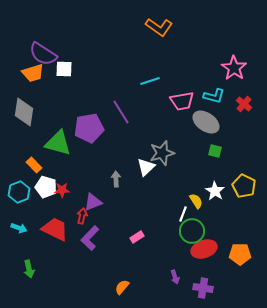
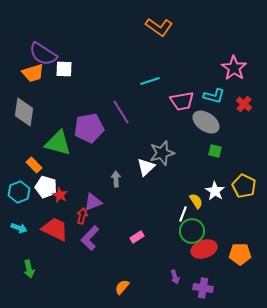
red star: moved 2 px left, 5 px down; rotated 28 degrees clockwise
